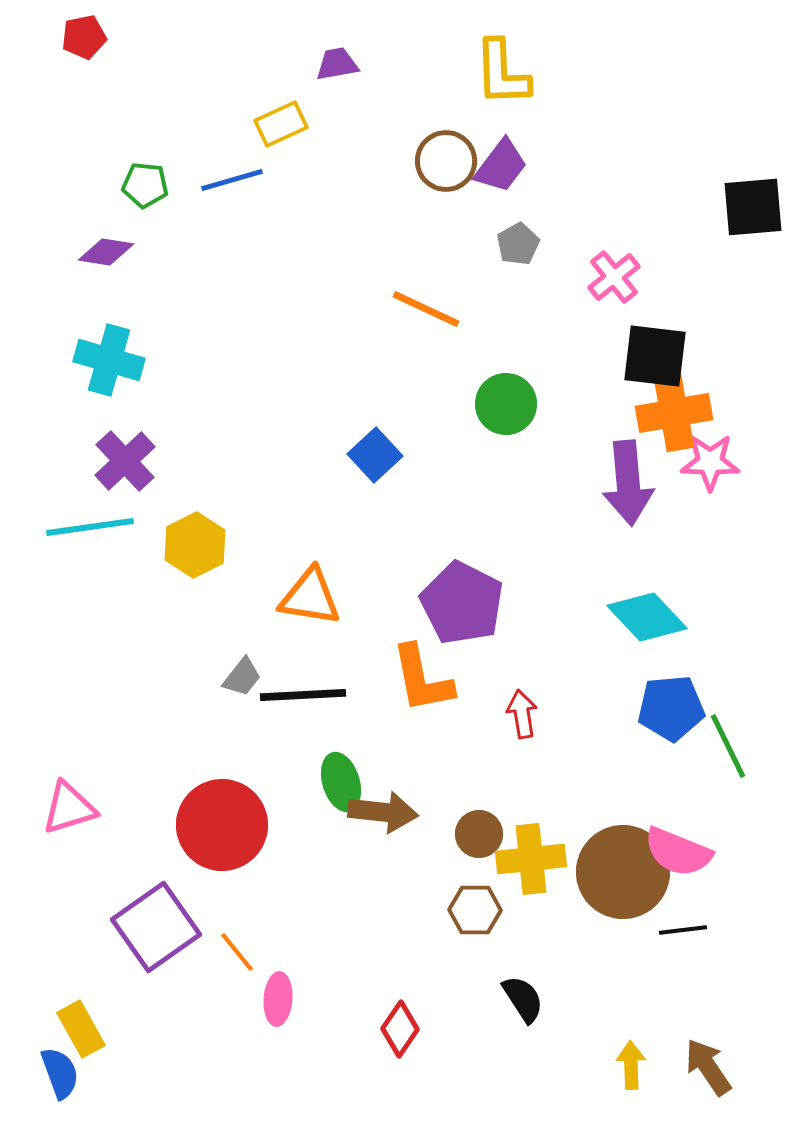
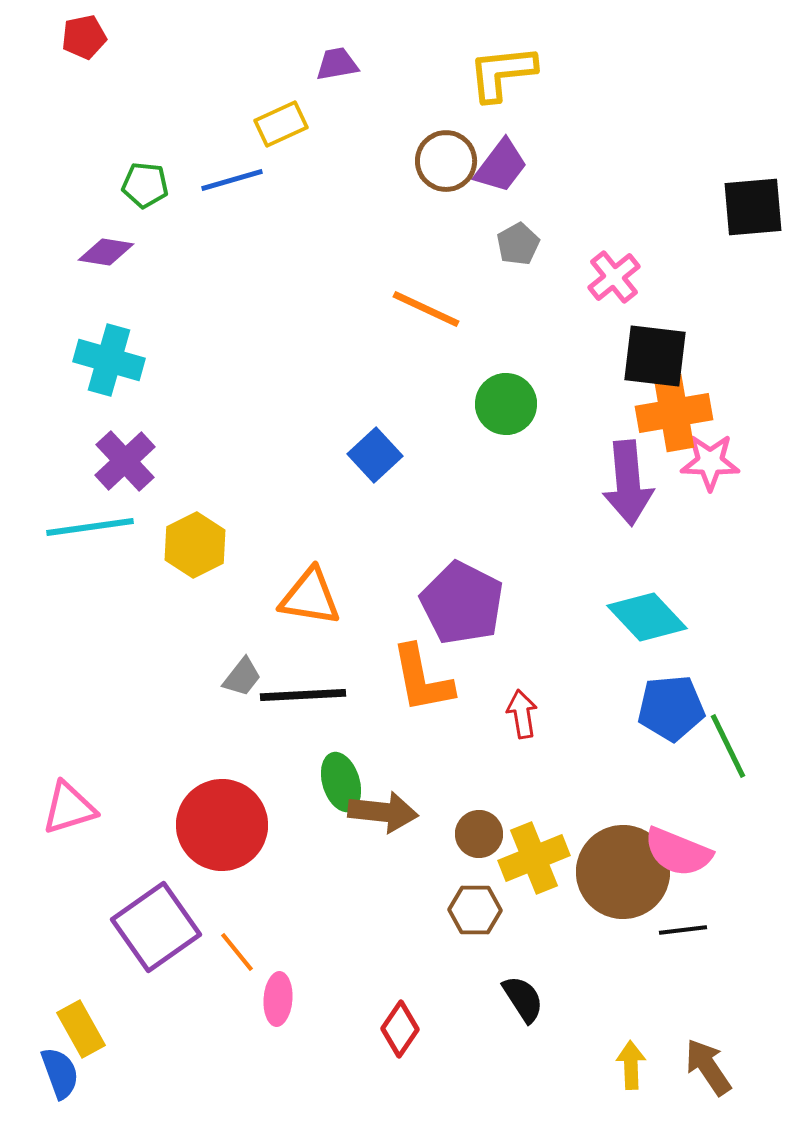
yellow L-shape at (502, 73): rotated 86 degrees clockwise
yellow cross at (531, 859): moved 3 px right, 1 px up; rotated 16 degrees counterclockwise
